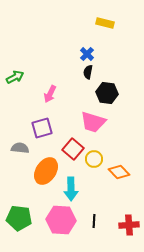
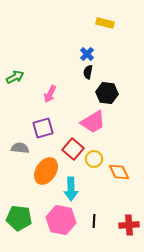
pink trapezoid: rotated 48 degrees counterclockwise
purple square: moved 1 px right
orange diamond: rotated 20 degrees clockwise
pink hexagon: rotated 8 degrees clockwise
